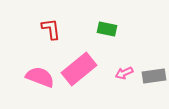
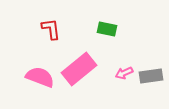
gray rectangle: moved 3 px left
